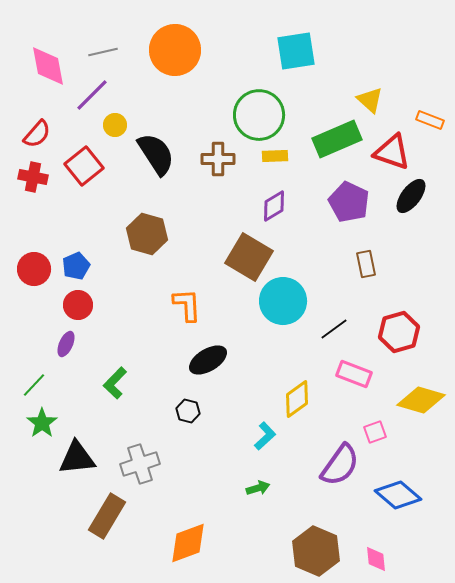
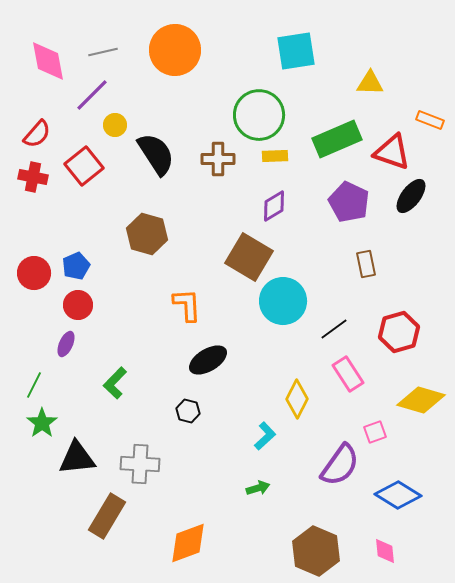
pink diamond at (48, 66): moved 5 px up
yellow triangle at (370, 100): moved 17 px up; rotated 40 degrees counterclockwise
red circle at (34, 269): moved 4 px down
pink rectangle at (354, 374): moved 6 px left; rotated 36 degrees clockwise
green line at (34, 385): rotated 16 degrees counterclockwise
yellow diamond at (297, 399): rotated 27 degrees counterclockwise
gray cross at (140, 464): rotated 21 degrees clockwise
blue diamond at (398, 495): rotated 9 degrees counterclockwise
pink diamond at (376, 559): moved 9 px right, 8 px up
